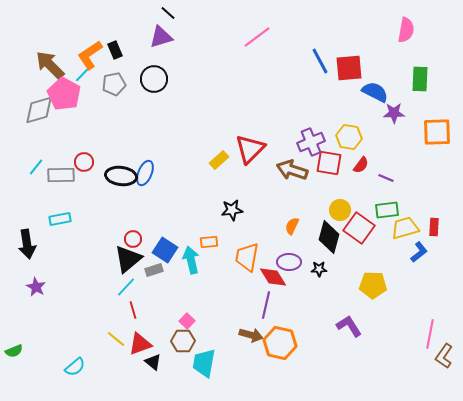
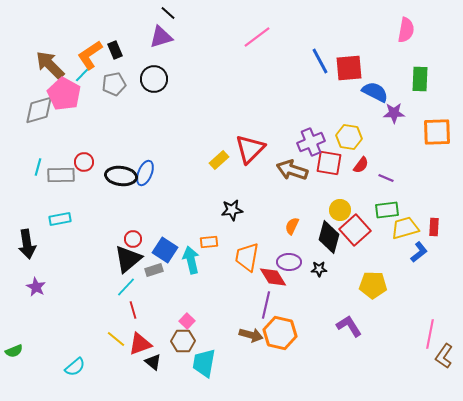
cyan line at (36, 167): moved 2 px right; rotated 24 degrees counterclockwise
red square at (359, 228): moved 4 px left, 2 px down; rotated 12 degrees clockwise
orange hexagon at (280, 343): moved 10 px up
